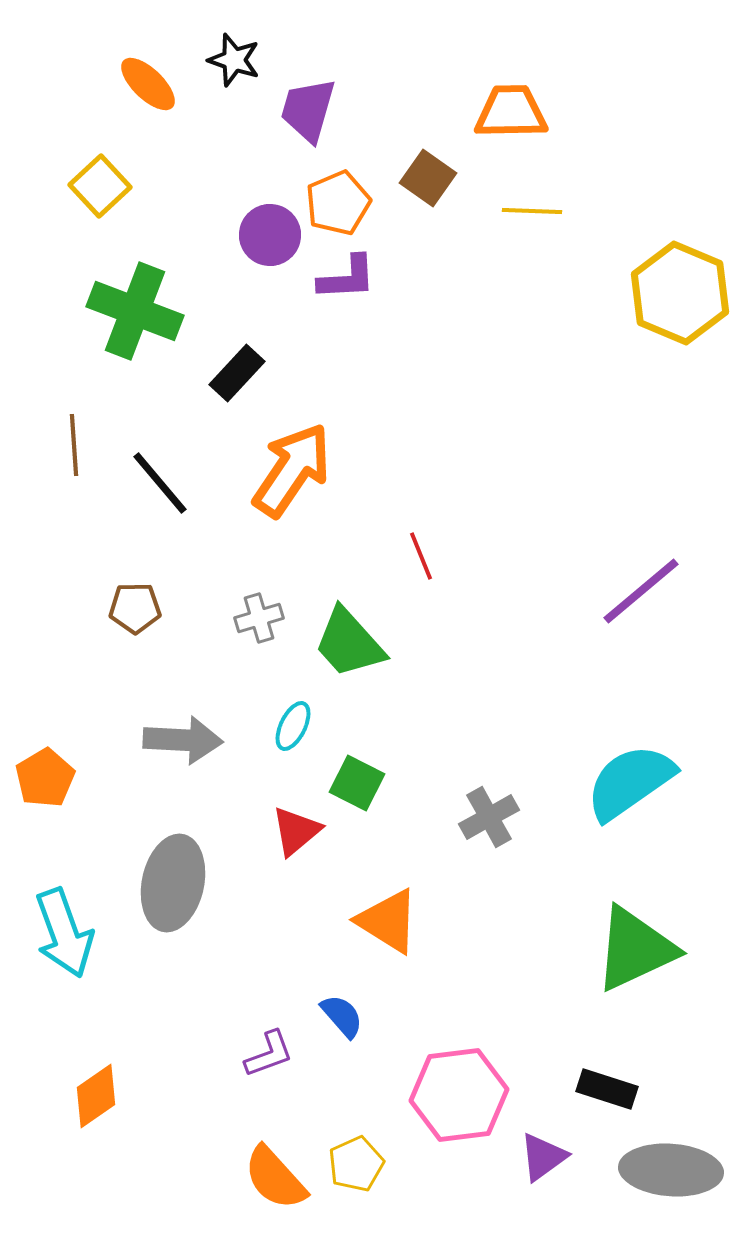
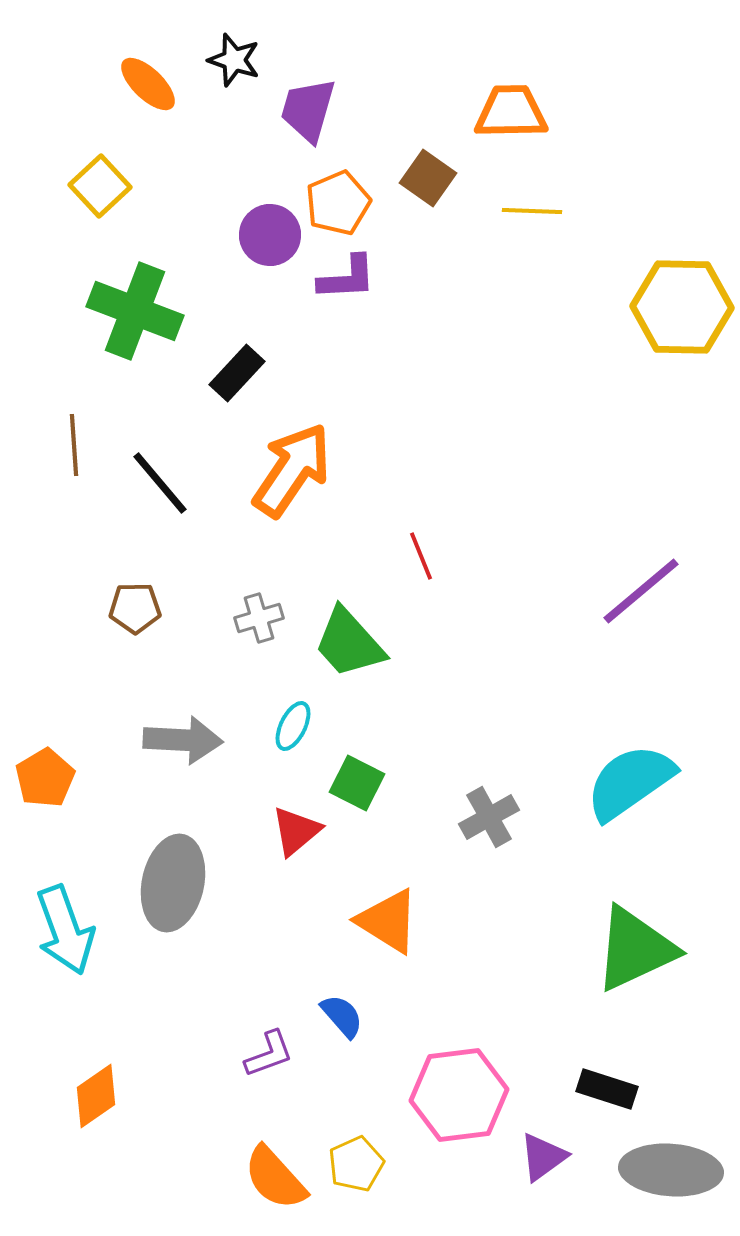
yellow hexagon at (680, 293): moved 2 px right, 14 px down; rotated 22 degrees counterclockwise
cyan arrow at (64, 933): moved 1 px right, 3 px up
